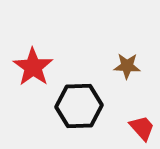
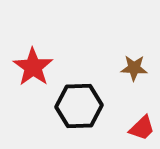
brown star: moved 7 px right, 2 px down
red trapezoid: rotated 88 degrees clockwise
